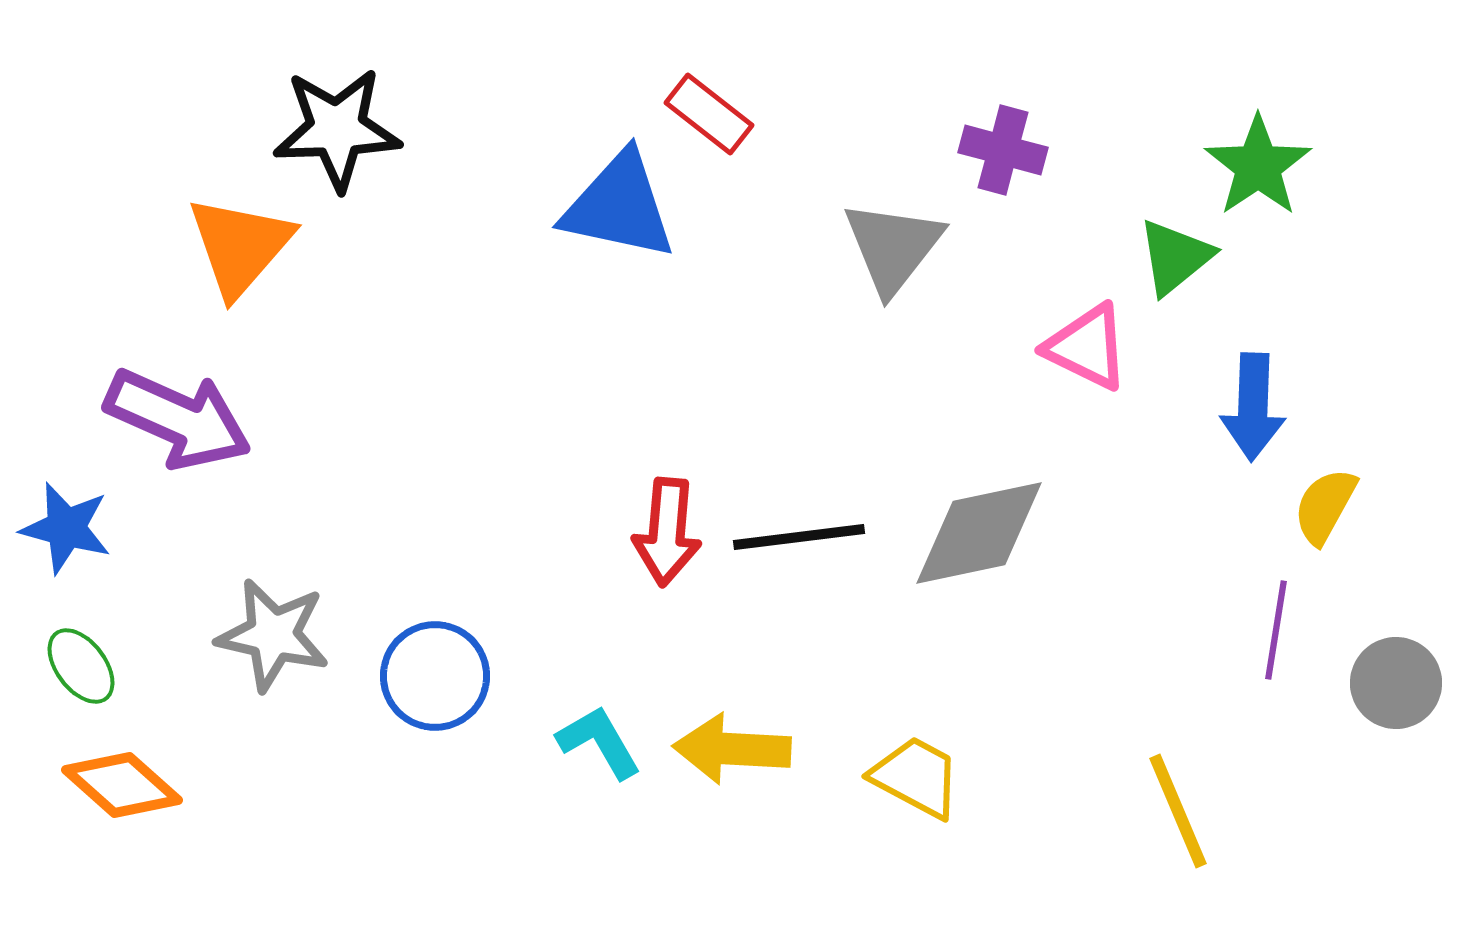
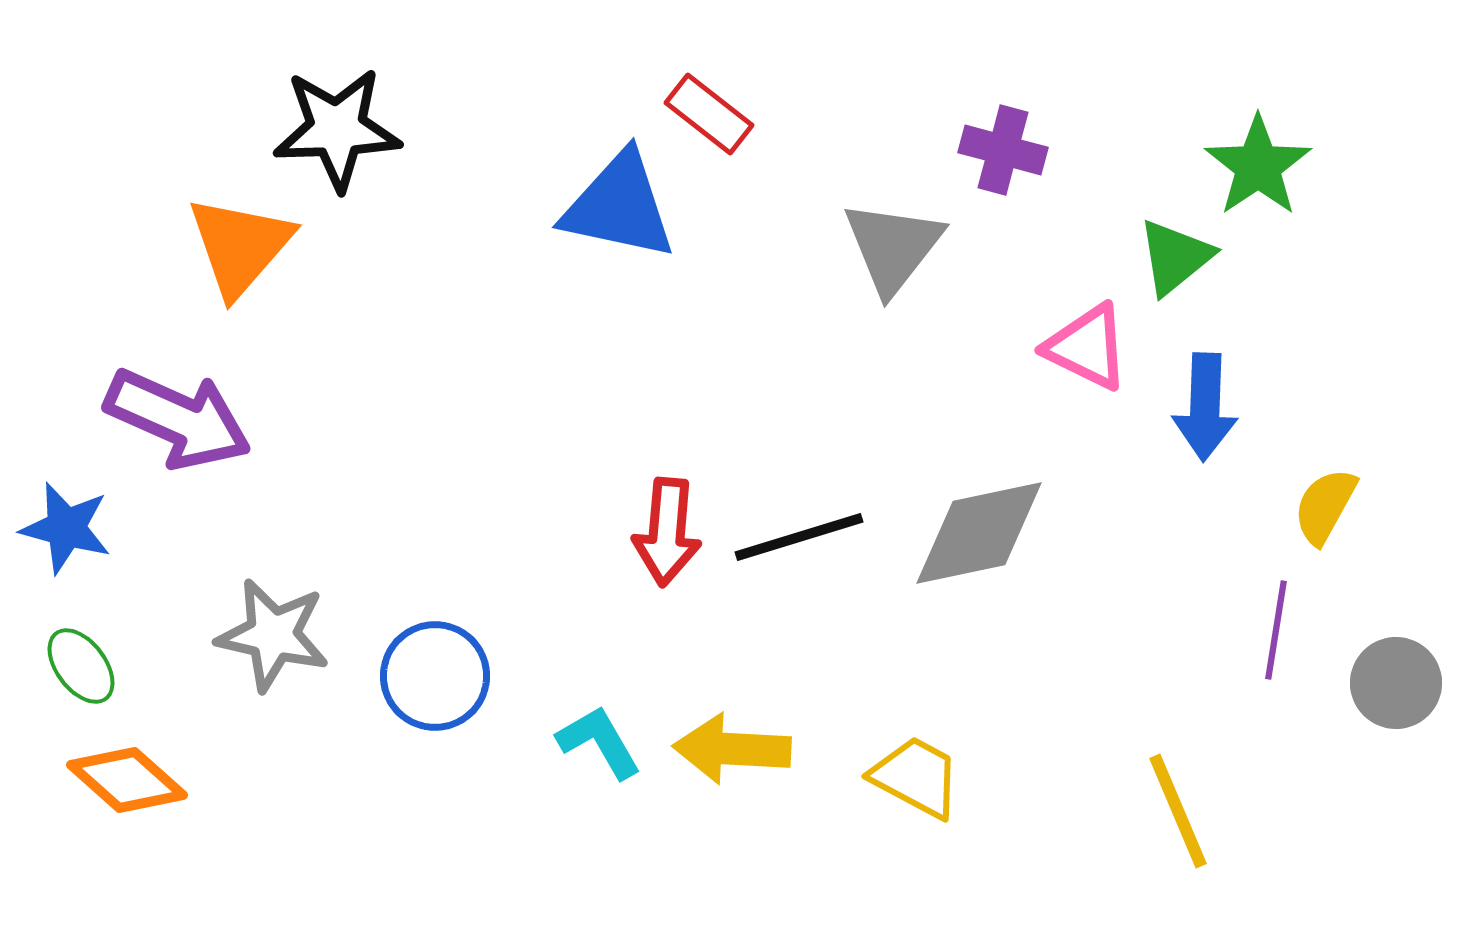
blue arrow: moved 48 px left
black line: rotated 10 degrees counterclockwise
orange diamond: moved 5 px right, 5 px up
